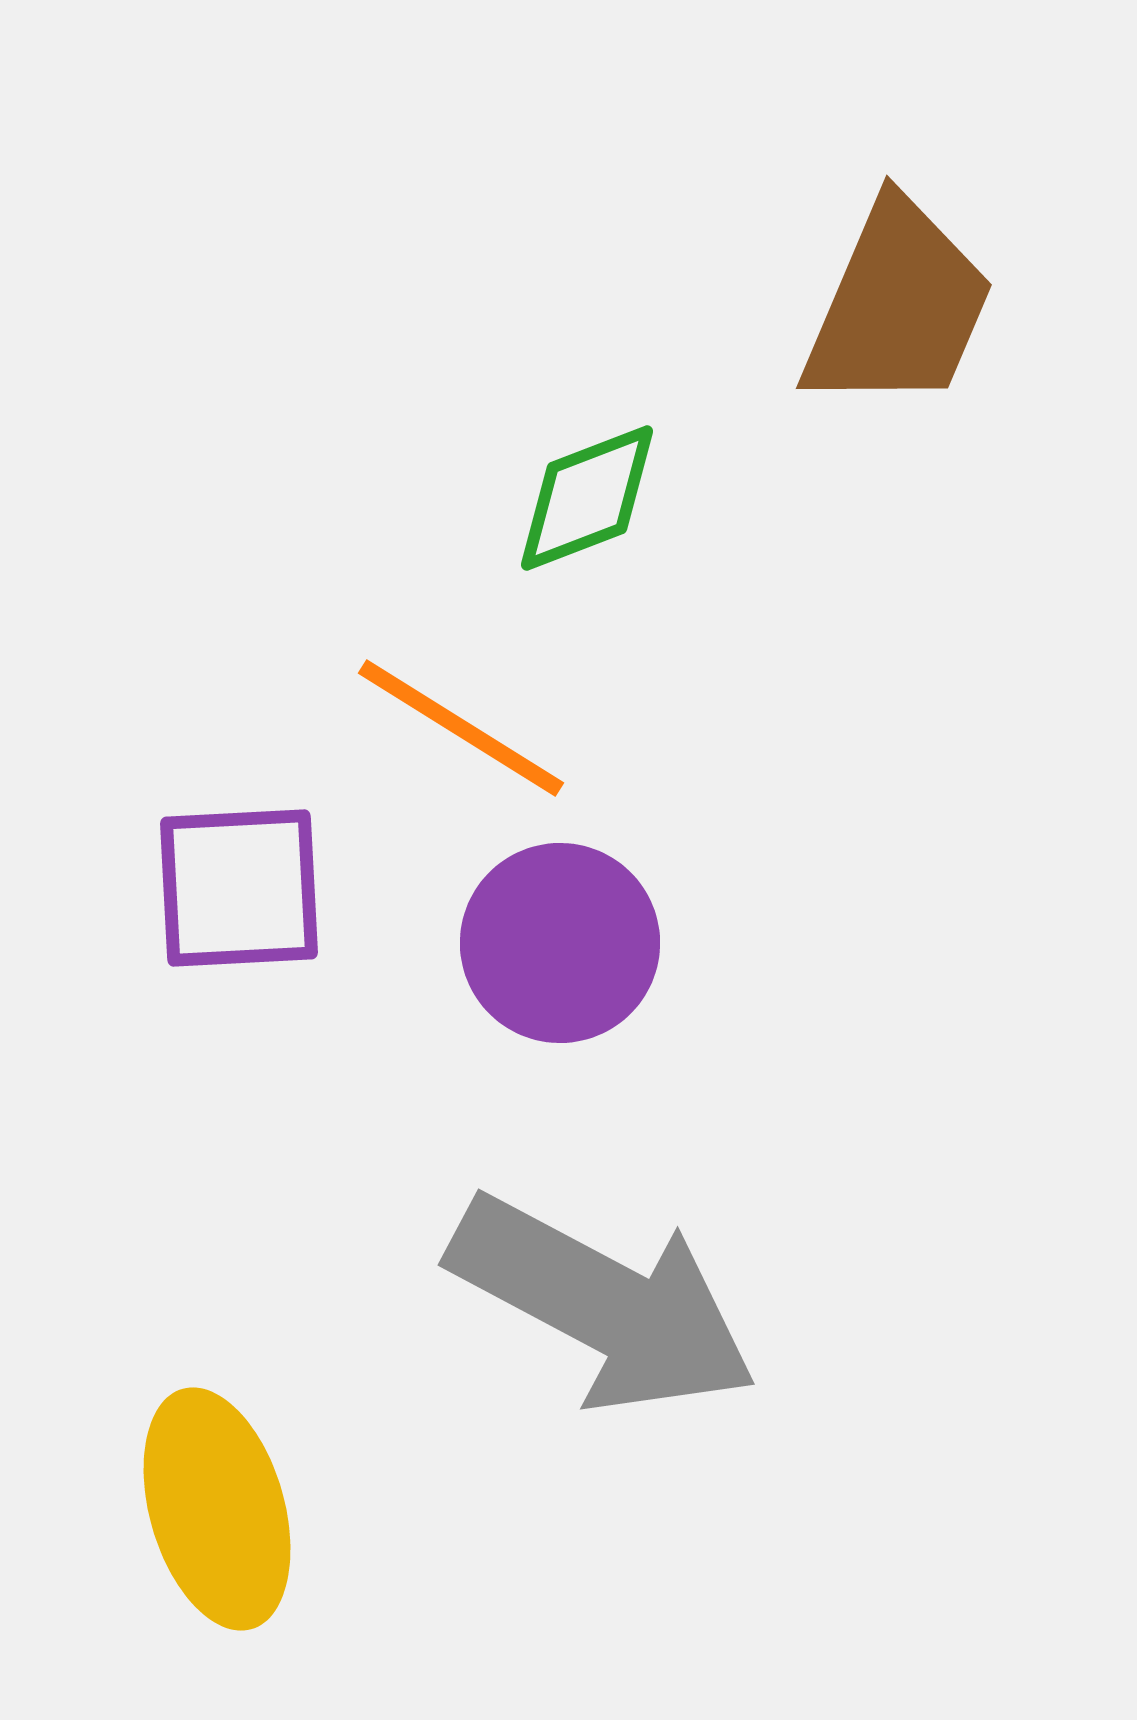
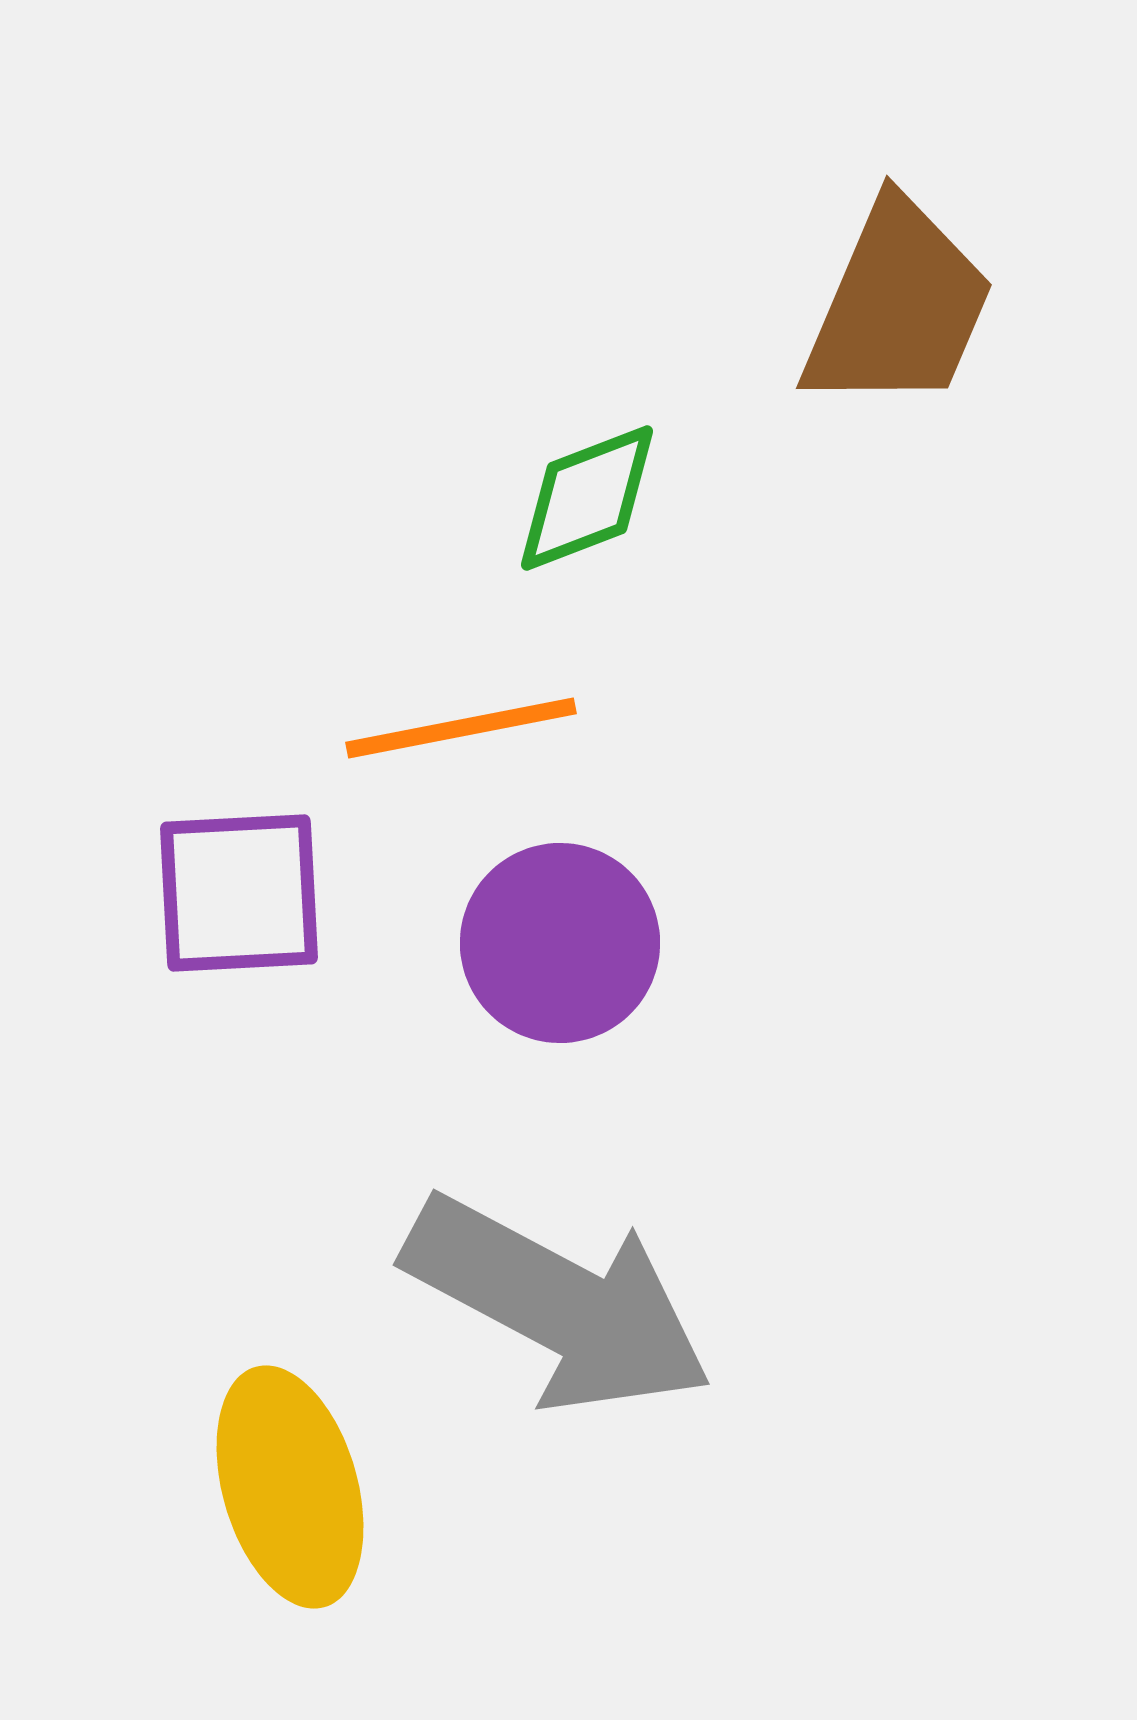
orange line: rotated 43 degrees counterclockwise
purple square: moved 5 px down
gray arrow: moved 45 px left
yellow ellipse: moved 73 px right, 22 px up
